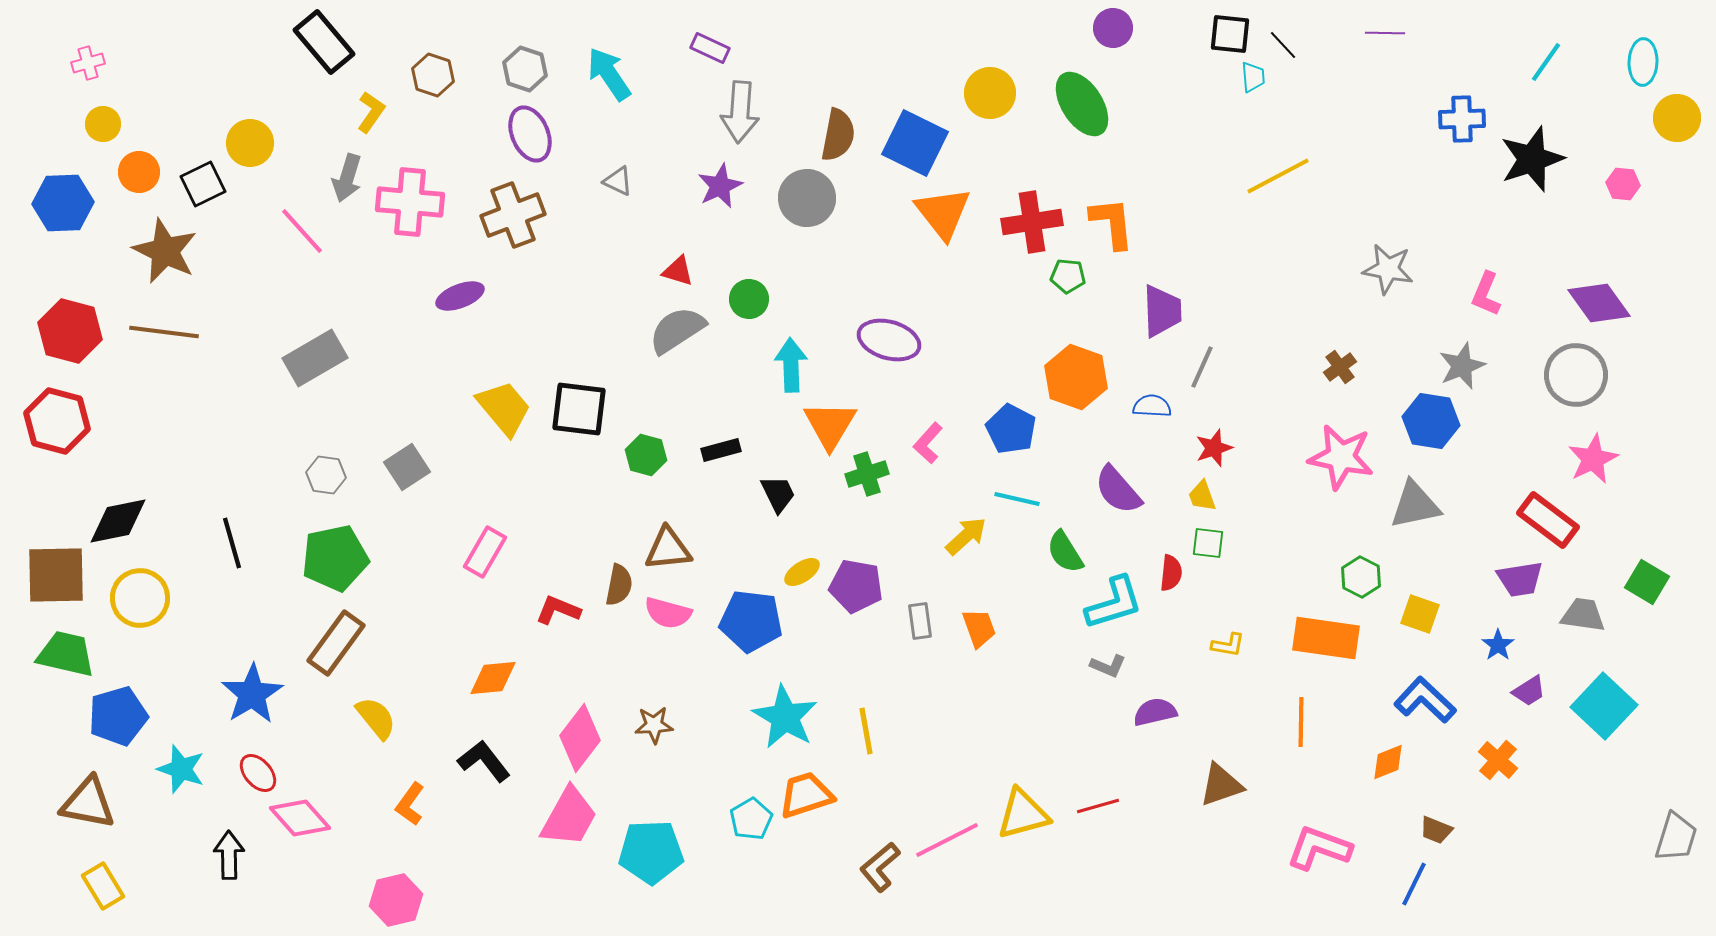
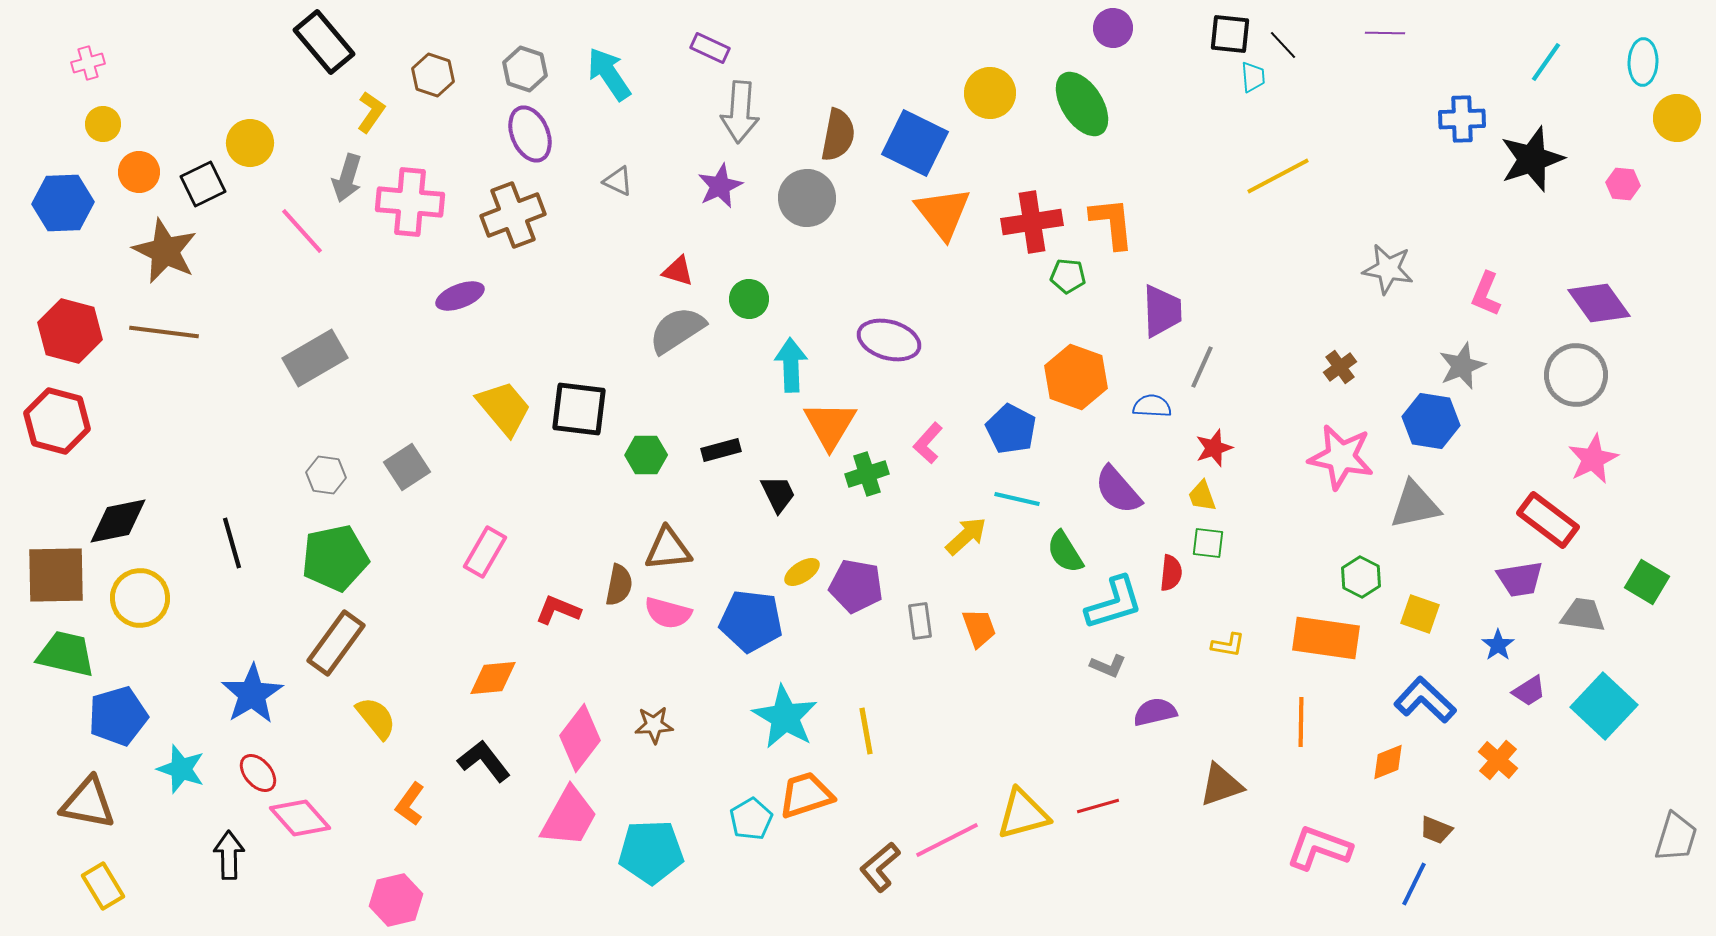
green hexagon at (646, 455): rotated 15 degrees counterclockwise
